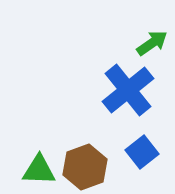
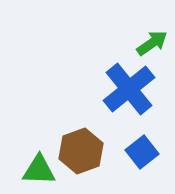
blue cross: moved 1 px right, 1 px up
brown hexagon: moved 4 px left, 16 px up
